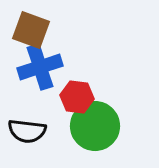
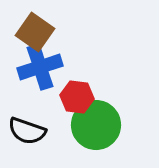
brown square: moved 4 px right, 2 px down; rotated 15 degrees clockwise
green circle: moved 1 px right, 1 px up
black semicircle: rotated 12 degrees clockwise
